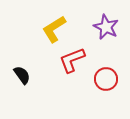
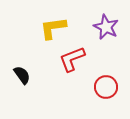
yellow L-shape: moved 1 px left, 1 px up; rotated 24 degrees clockwise
red L-shape: moved 1 px up
red circle: moved 8 px down
